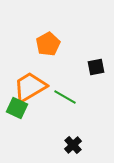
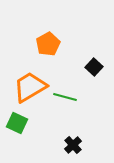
black square: moved 2 px left; rotated 36 degrees counterclockwise
green line: rotated 15 degrees counterclockwise
green square: moved 15 px down
